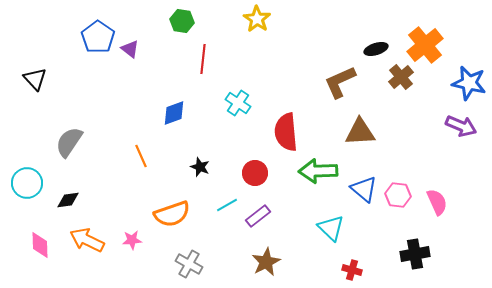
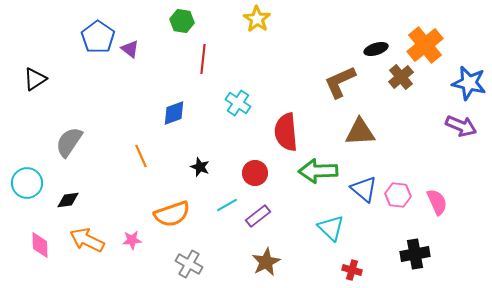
black triangle: rotated 40 degrees clockwise
